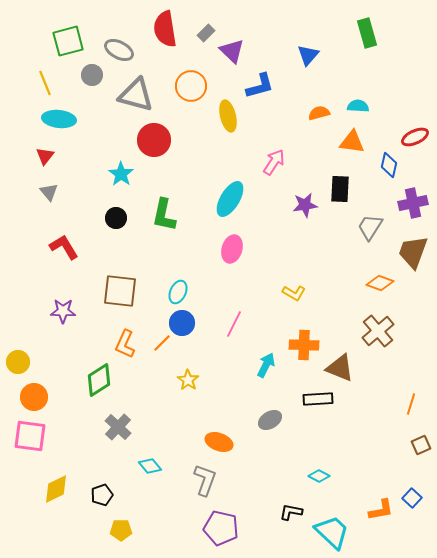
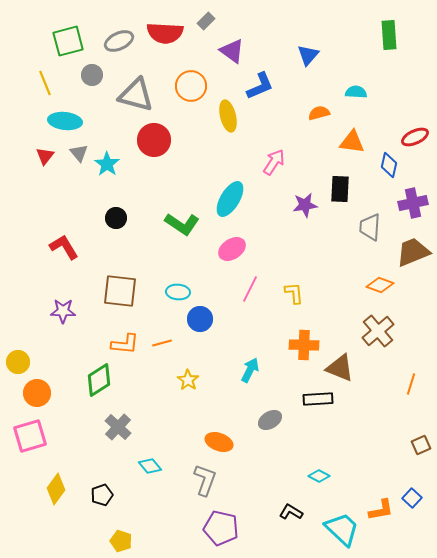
red semicircle at (165, 29): moved 4 px down; rotated 78 degrees counterclockwise
gray rectangle at (206, 33): moved 12 px up
green rectangle at (367, 33): moved 22 px right, 2 px down; rotated 12 degrees clockwise
gray ellipse at (119, 50): moved 9 px up; rotated 52 degrees counterclockwise
purple triangle at (232, 51): rotated 8 degrees counterclockwise
blue L-shape at (260, 86): rotated 8 degrees counterclockwise
cyan semicircle at (358, 106): moved 2 px left, 14 px up
cyan ellipse at (59, 119): moved 6 px right, 2 px down
cyan star at (121, 174): moved 14 px left, 10 px up
gray triangle at (49, 192): moved 30 px right, 39 px up
green L-shape at (164, 215): moved 18 px right, 9 px down; rotated 68 degrees counterclockwise
gray trapezoid at (370, 227): rotated 28 degrees counterclockwise
pink ellipse at (232, 249): rotated 40 degrees clockwise
brown trapezoid at (413, 252): rotated 48 degrees clockwise
orange diamond at (380, 283): moved 2 px down
cyan ellipse at (178, 292): rotated 70 degrees clockwise
yellow L-shape at (294, 293): rotated 125 degrees counterclockwise
blue circle at (182, 323): moved 18 px right, 4 px up
pink line at (234, 324): moved 16 px right, 35 px up
orange line at (162, 343): rotated 30 degrees clockwise
orange L-shape at (125, 344): rotated 108 degrees counterclockwise
cyan arrow at (266, 365): moved 16 px left, 5 px down
orange circle at (34, 397): moved 3 px right, 4 px up
orange line at (411, 404): moved 20 px up
pink square at (30, 436): rotated 24 degrees counterclockwise
yellow diamond at (56, 489): rotated 28 degrees counterclockwise
black L-shape at (291, 512): rotated 20 degrees clockwise
yellow pentagon at (121, 530): moved 11 px down; rotated 20 degrees clockwise
cyan trapezoid at (332, 532): moved 10 px right, 3 px up
